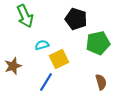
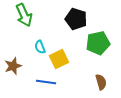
green arrow: moved 1 px left, 1 px up
cyan semicircle: moved 2 px left, 2 px down; rotated 96 degrees counterclockwise
blue line: rotated 66 degrees clockwise
